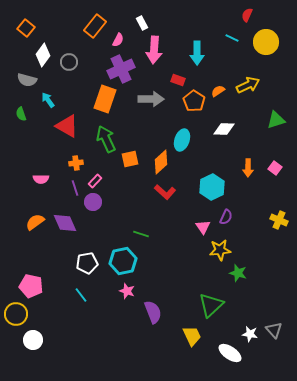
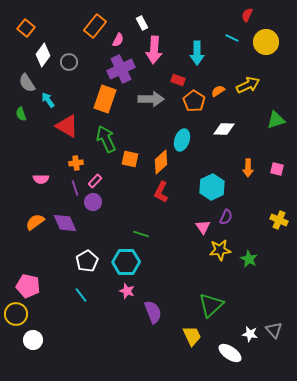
gray semicircle at (27, 80): moved 3 px down; rotated 42 degrees clockwise
orange square at (130, 159): rotated 24 degrees clockwise
pink square at (275, 168): moved 2 px right, 1 px down; rotated 24 degrees counterclockwise
red L-shape at (165, 192): moved 4 px left; rotated 75 degrees clockwise
cyan hexagon at (123, 261): moved 3 px right, 1 px down; rotated 12 degrees clockwise
white pentagon at (87, 263): moved 2 px up; rotated 20 degrees counterclockwise
green star at (238, 273): moved 11 px right, 14 px up; rotated 12 degrees clockwise
pink pentagon at (31, 286): moved 3 px left
